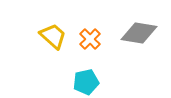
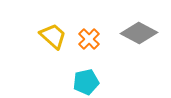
gray diamond: rotated 18 degrees clockwise
orange cross: moved 1 px left
